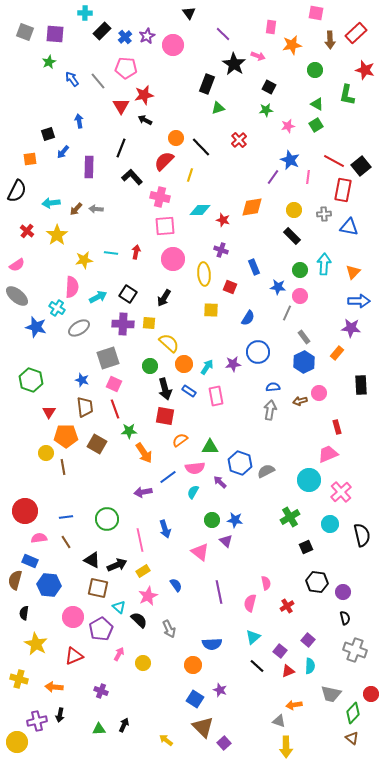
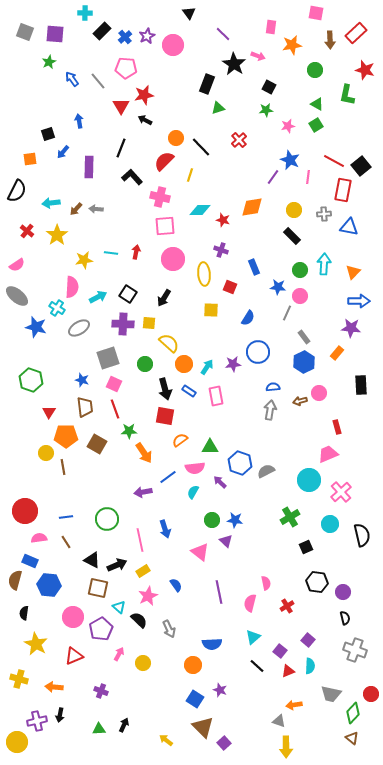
green circle at (150, 366): moved 5 px left, 2 px up
